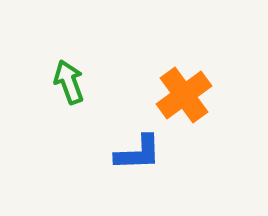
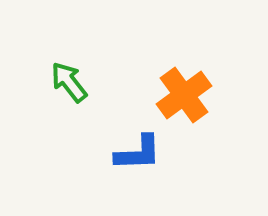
green arrow: rotated 18 degrees counterclockwise
